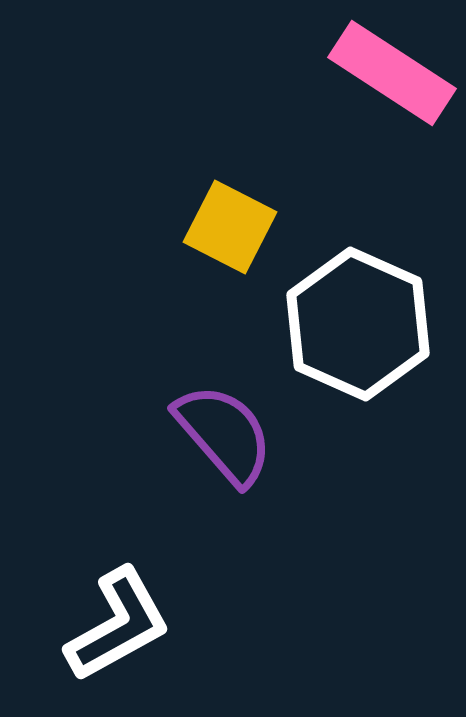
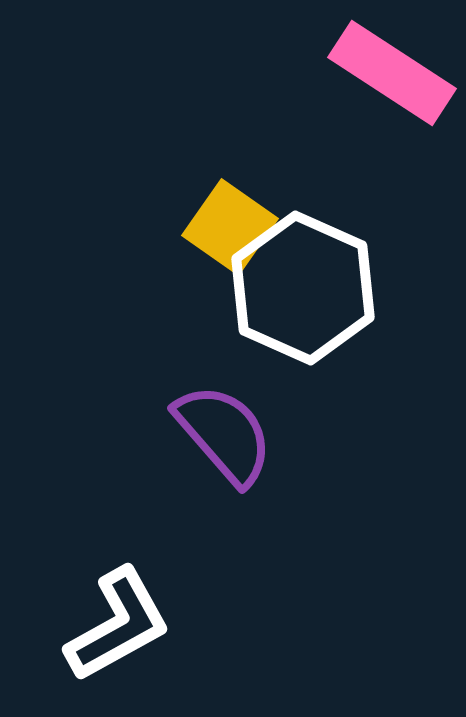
yellow square: rotated 8 degrees clockwise
white hexagon: moved 55 px left, 36 px up
